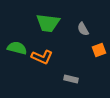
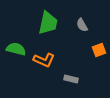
green trapezoid: rotated 85 degrees counterclockwise
gray semicircle: moved 1 px left, 4 px up
green semicircle: moved 1 px left, 1 px down
orange L-shape: moved 2 px right, 3 px down
